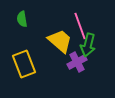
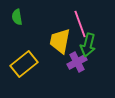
green semicircle: moved 5 px left, 2 px up
pink line: moved 2 px up
yellow trapezoid: rotated 120 degrees counterclockwise
yellow rectangle: rotated 72 degrees clockwise
